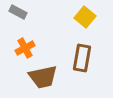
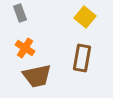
gray rectangle: moved 2 px right, 1 px down; rotated 42 degrees clockwise
orange cross: rotated 30 degrees counterclockwise
brown trapezoid: moved 6 px left, 1 px up
